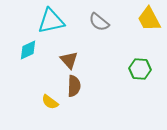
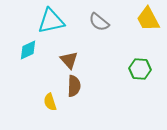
yellow trapezoid: moved 1 px left
yellow semicircle: rotated 36 degrees clockwise
